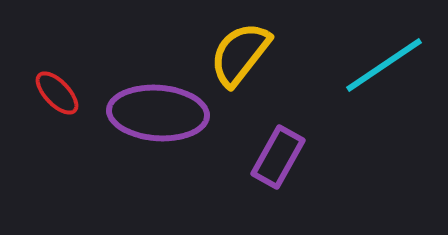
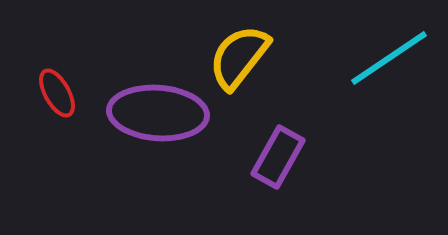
yellow semicircle: moved 1 px left, 3 px down
cyan line: moved 5 px right, 7 px up
red ellipse: rotated 15 degrees clockwise
